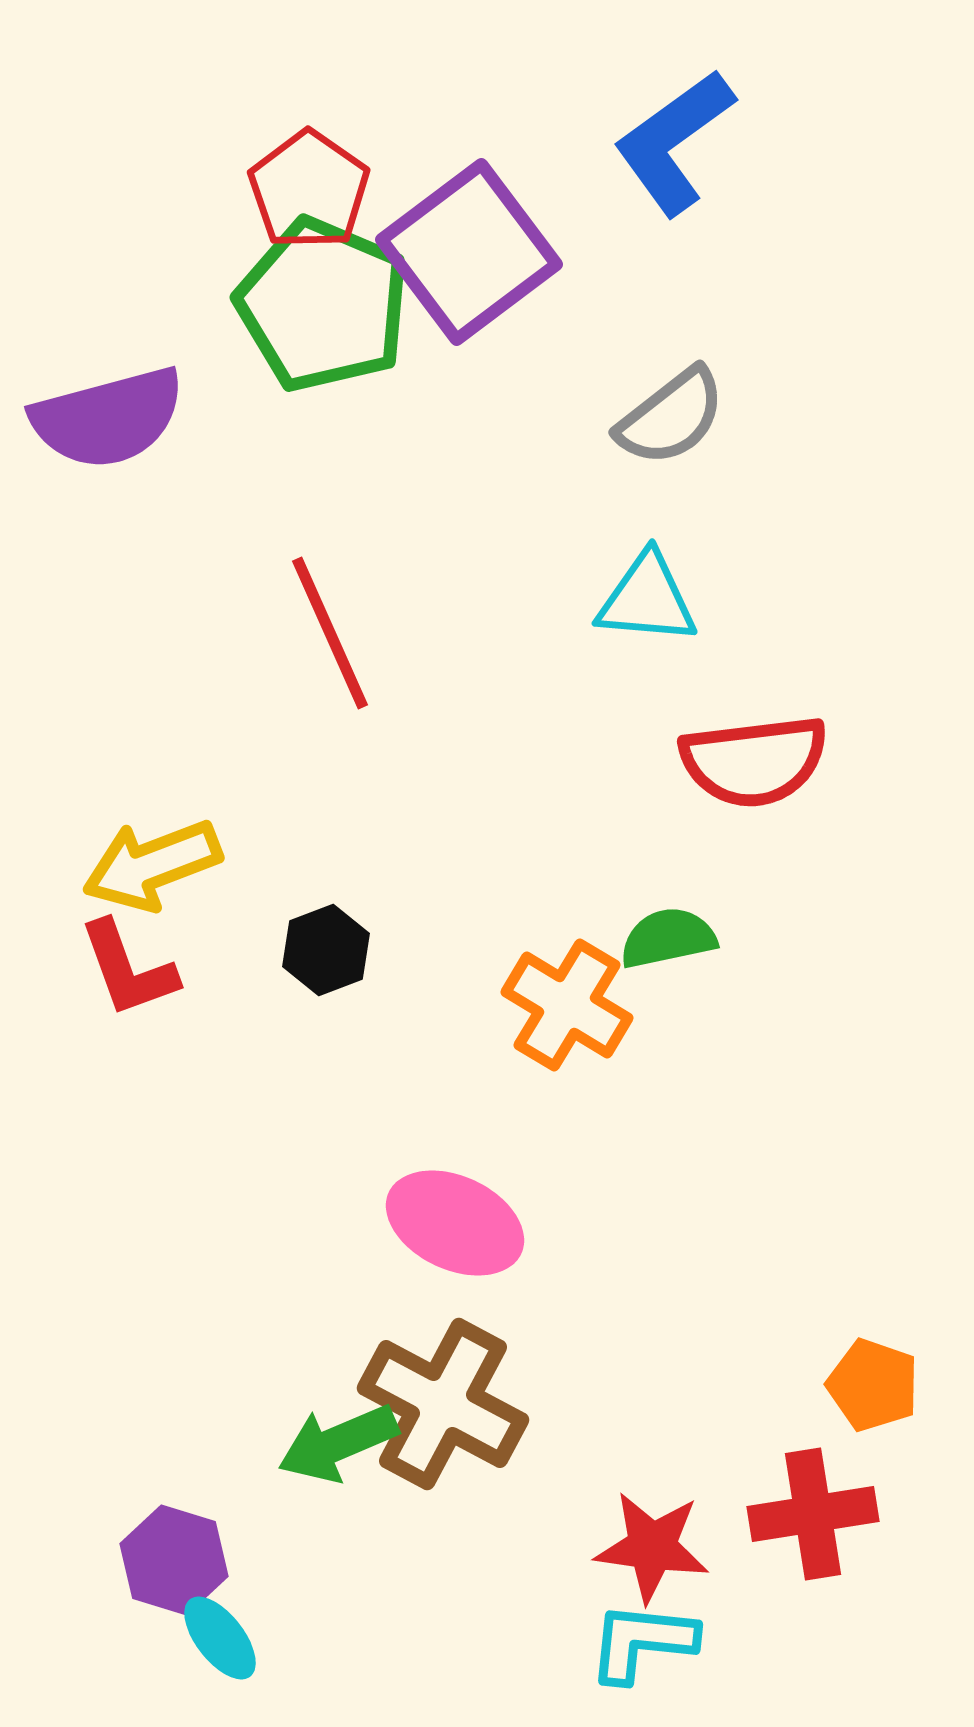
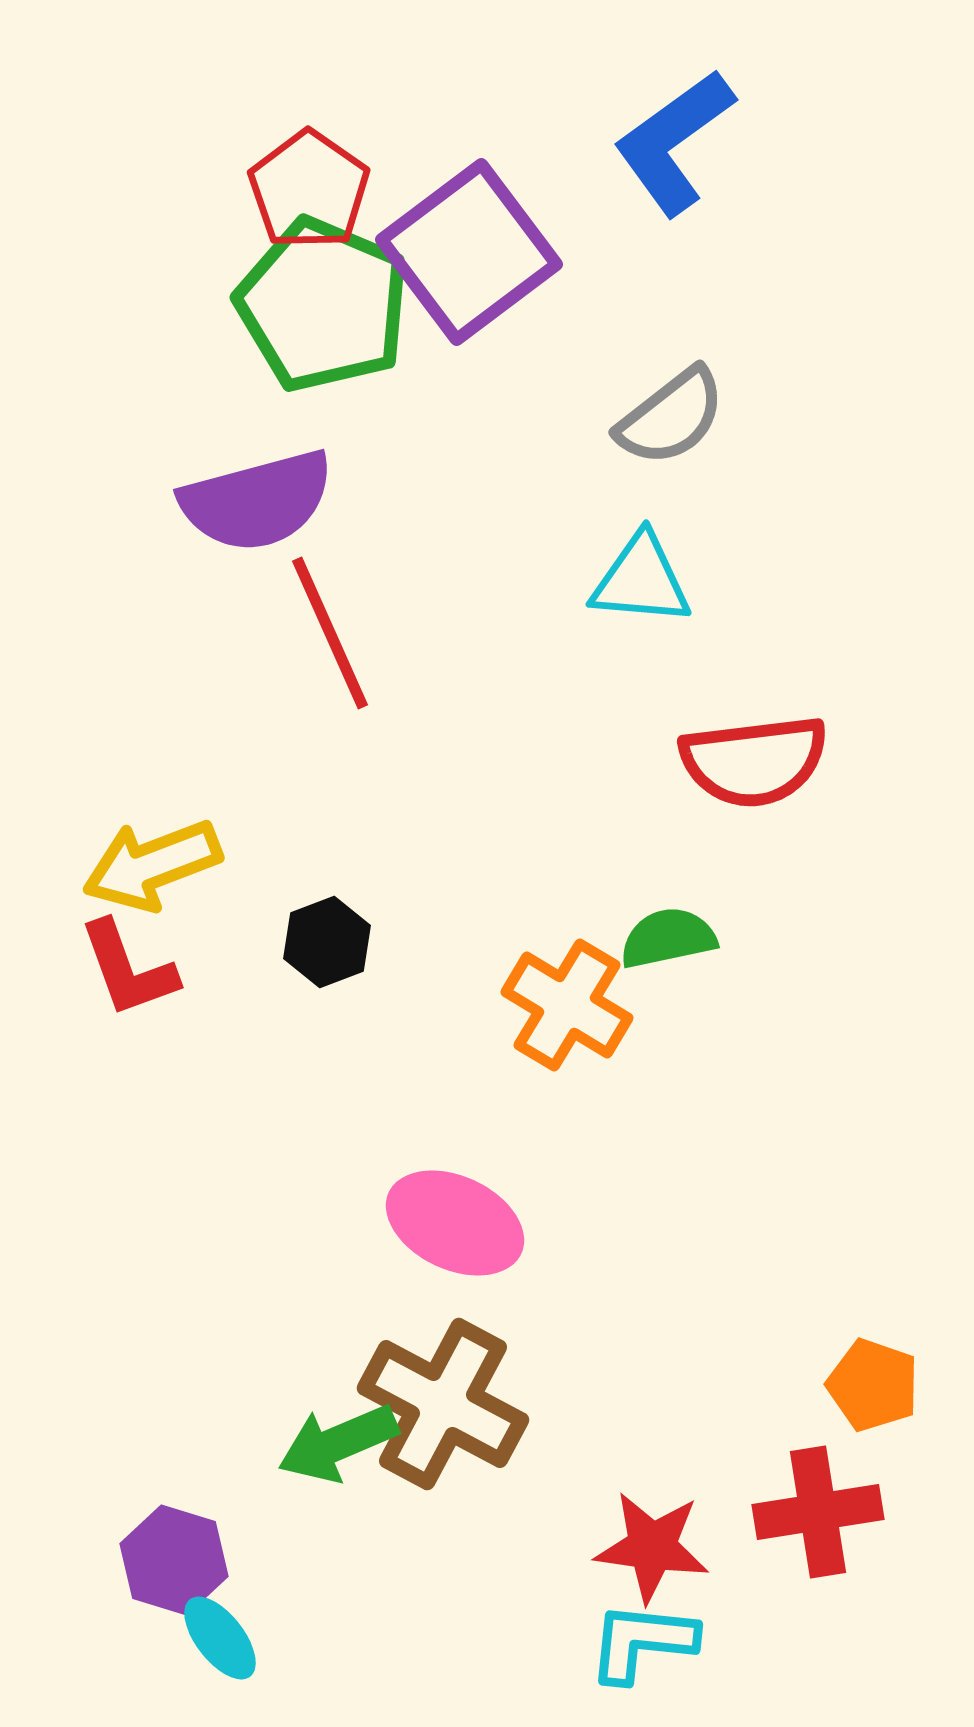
purple semicircle: moved 149 px right, 83 px down
cyan triangle: moved 6 px left, 19 px up
black hexagon: moved 1 px right, 8 px up
red cross: moved 5 px right, 2 px up
